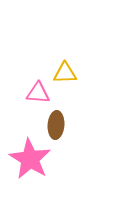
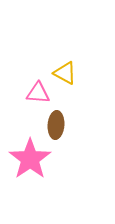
yellow triangle: rotated 30 degrees clockwise
pink star: rotated 6 degrees clockwise
